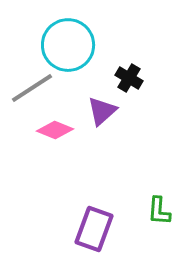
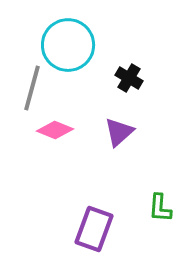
gray line: rotated 42 degrees counterclockwise
purple triangle: moved 17 px right, 21 px down
green L-shape: moved 1 px right, 3 px up
